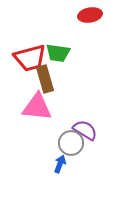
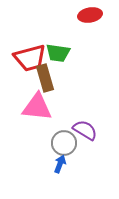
brown rectangle: moved 1 px up
gray circle: moved 7 px left
